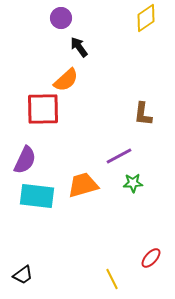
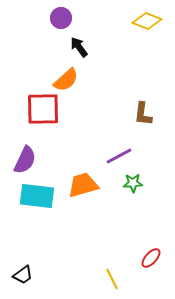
yellow diamond: moved 1 px right, 3 px down; rotated 56 degrees clockwise
